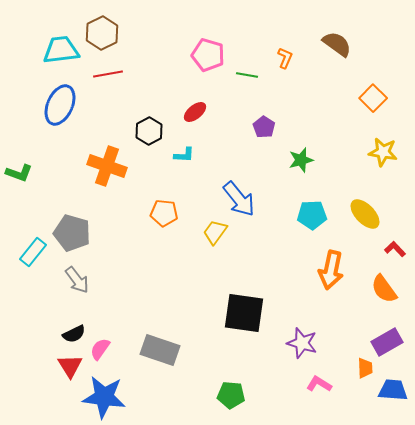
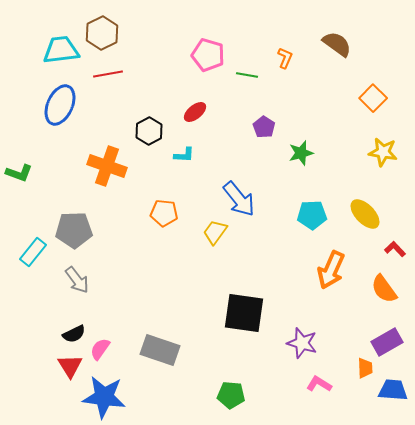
green star: moved 7 px up
gray pentagon: moved 2 px right, 3 px up; rotated 18 degrees counterclockwise
orange arrow: rotated 12 degrees clockwise
